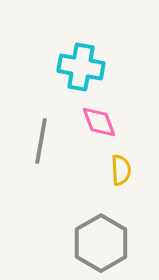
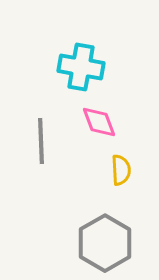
gray line: rotated 12 degrees counterclockwise
gray hexagon: moved 4 px right
